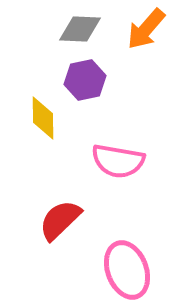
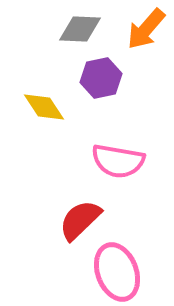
purple hexagon: moved 16 px right, 2 px up
yellow diamond: moved 1 px right, 11 px up; rotated 33 degrees counterclockwise
red semicircle: moved 20 px right
pink ellipse: moved 10 px left, 2 px down
